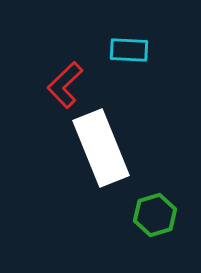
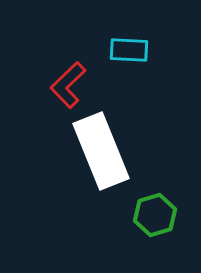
red L-shape: moved 3 px right
white rectangle: moved 3 px down
